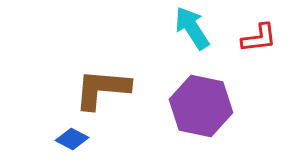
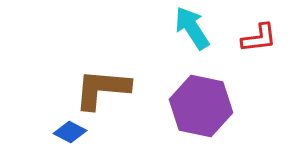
blue diamond: moved 2 px left, 7 px up
